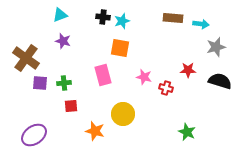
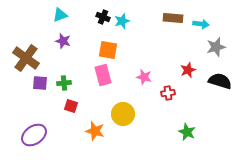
black cross: rotated 16 degrees clockwise
orange square: moved 12 px left, 2 px down
red star: rotated 21 degrees counterclockwise
red cross: moved 2 px right, 5 px down; rotated 24 degrees counterclockwise
red square: rotated 24 degrees clockwise
